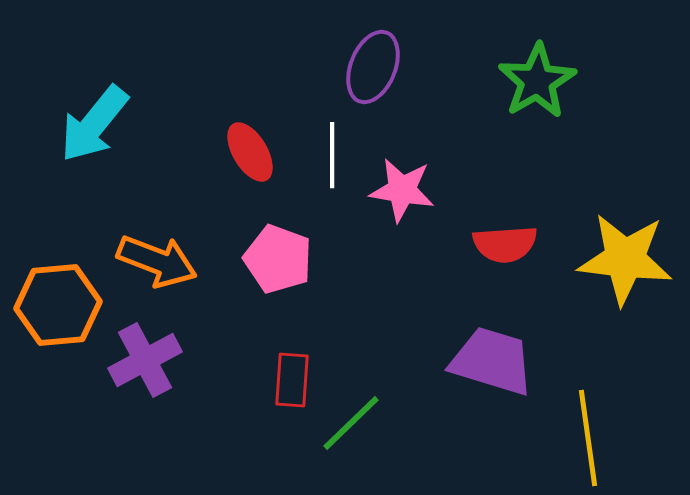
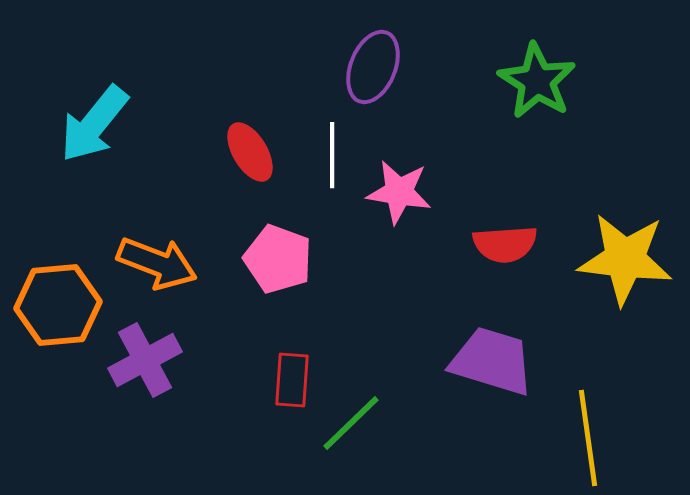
green star: rotated 10 degrees counterclockwise
pink star: moved 3 px left, 2 px down
orange arrow: moved 2 px down
